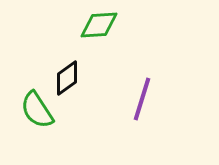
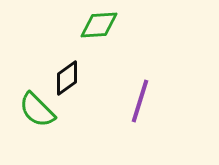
purple line: moved 2 px left, 2 px down
green semicircle: rotated 12 degrees counterclockwise
